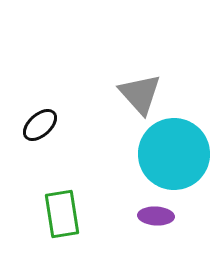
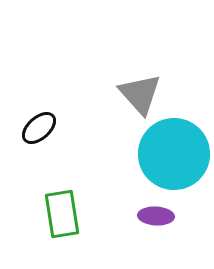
black ellipse: moved 1 px left, 3 px down
